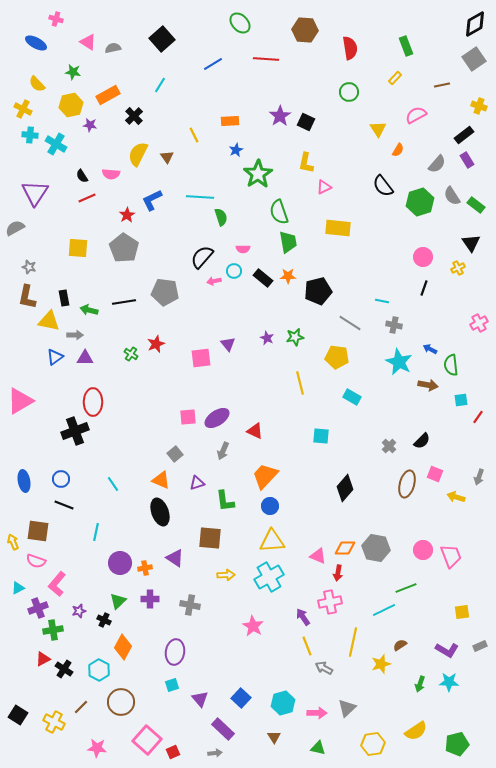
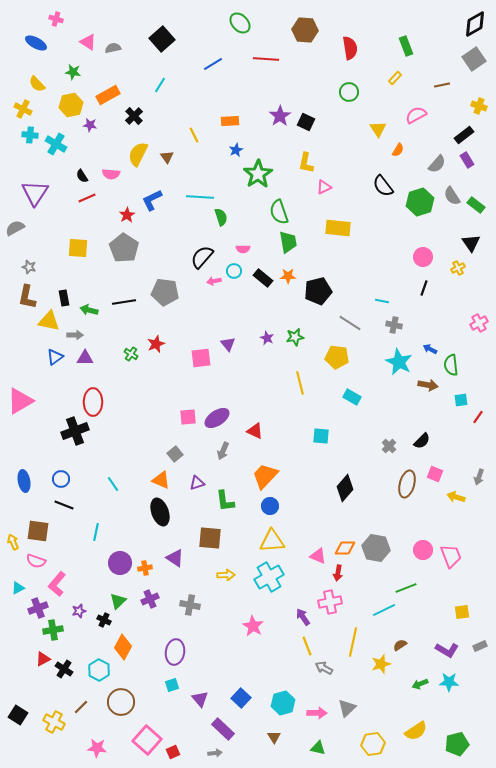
purple cross at (150, 599): rotated 24 degrees counterclockwise
green arrow at (420, 684): rotated 49 degrees clockwise
